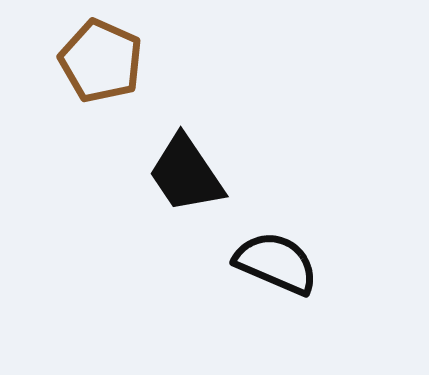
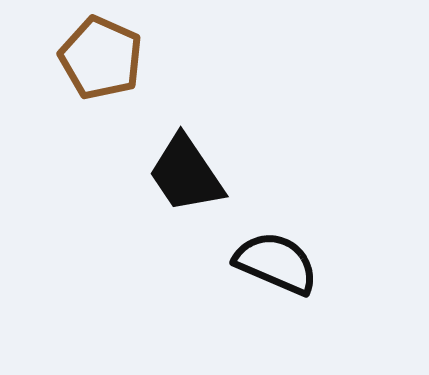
brown pentagon: moved 3 px up
